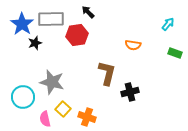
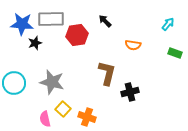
black arrow: moved 17 px right, 9 px down
blue star: rotated 30 degrees counterclockwise
cyan circle: moved 9 px left, 14 px up
